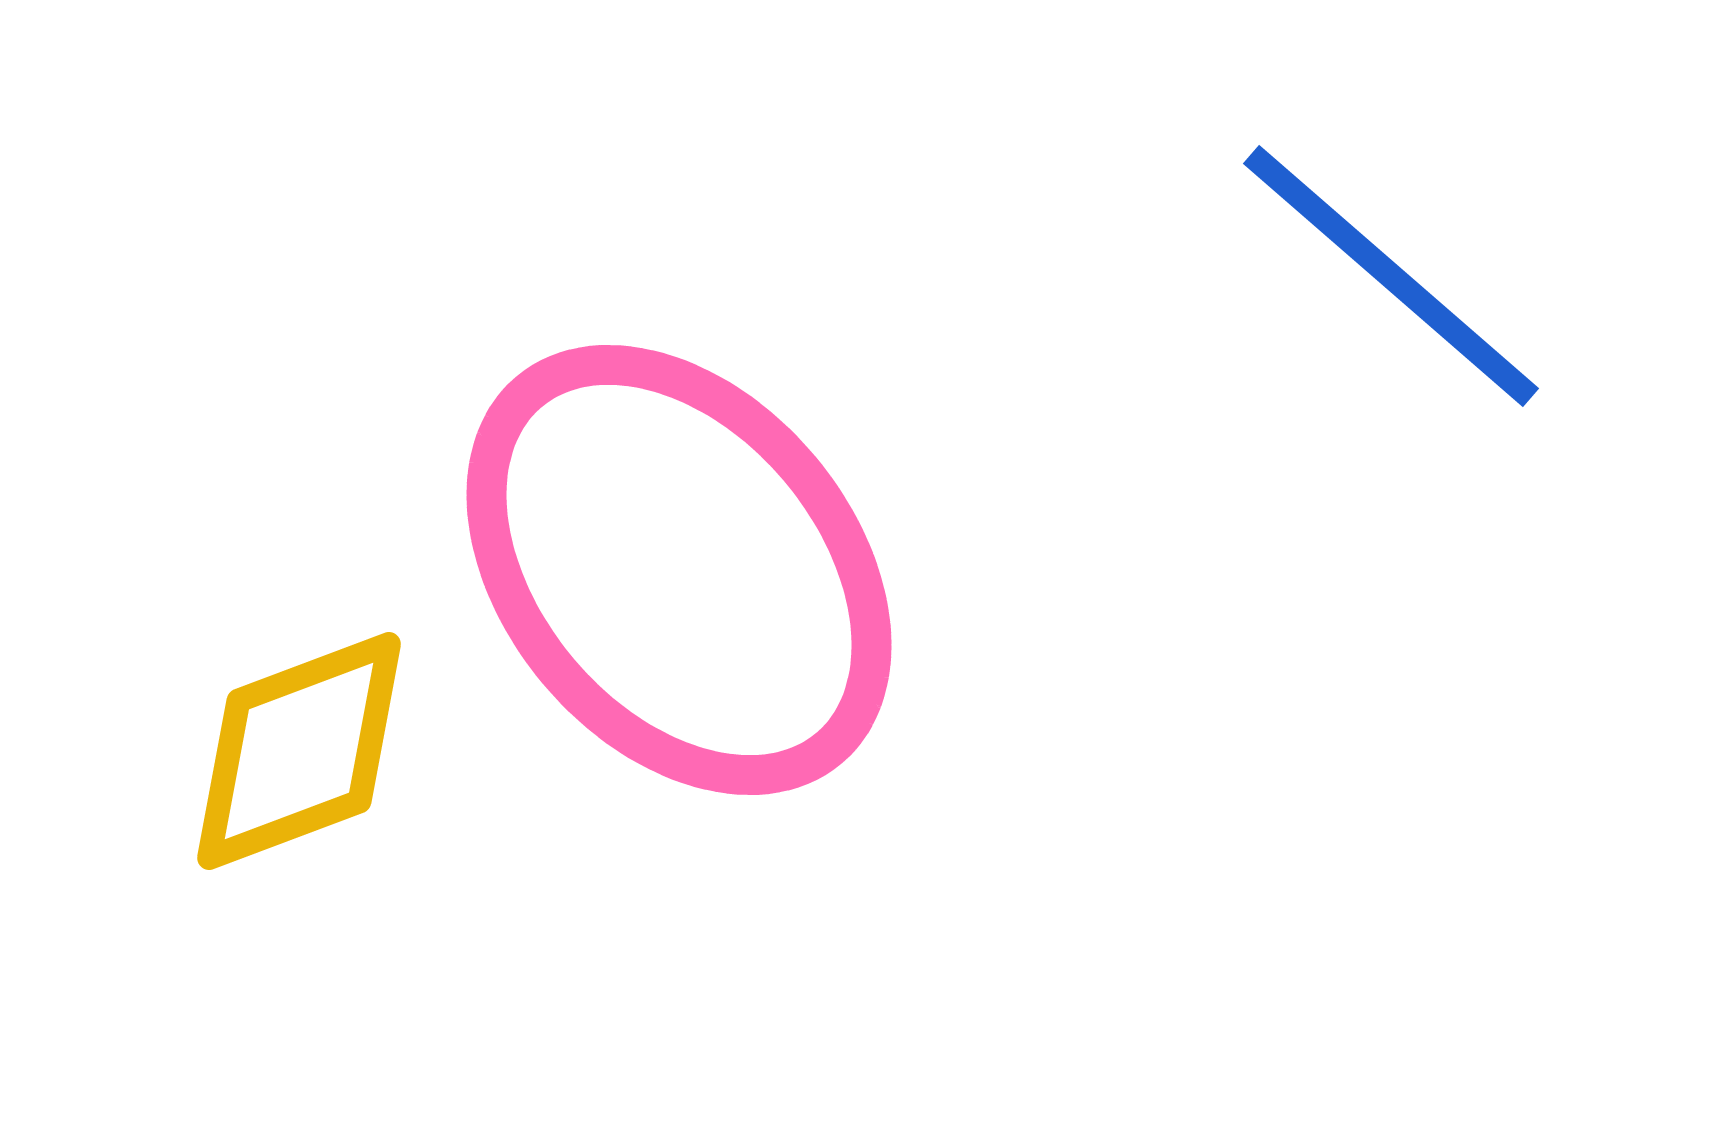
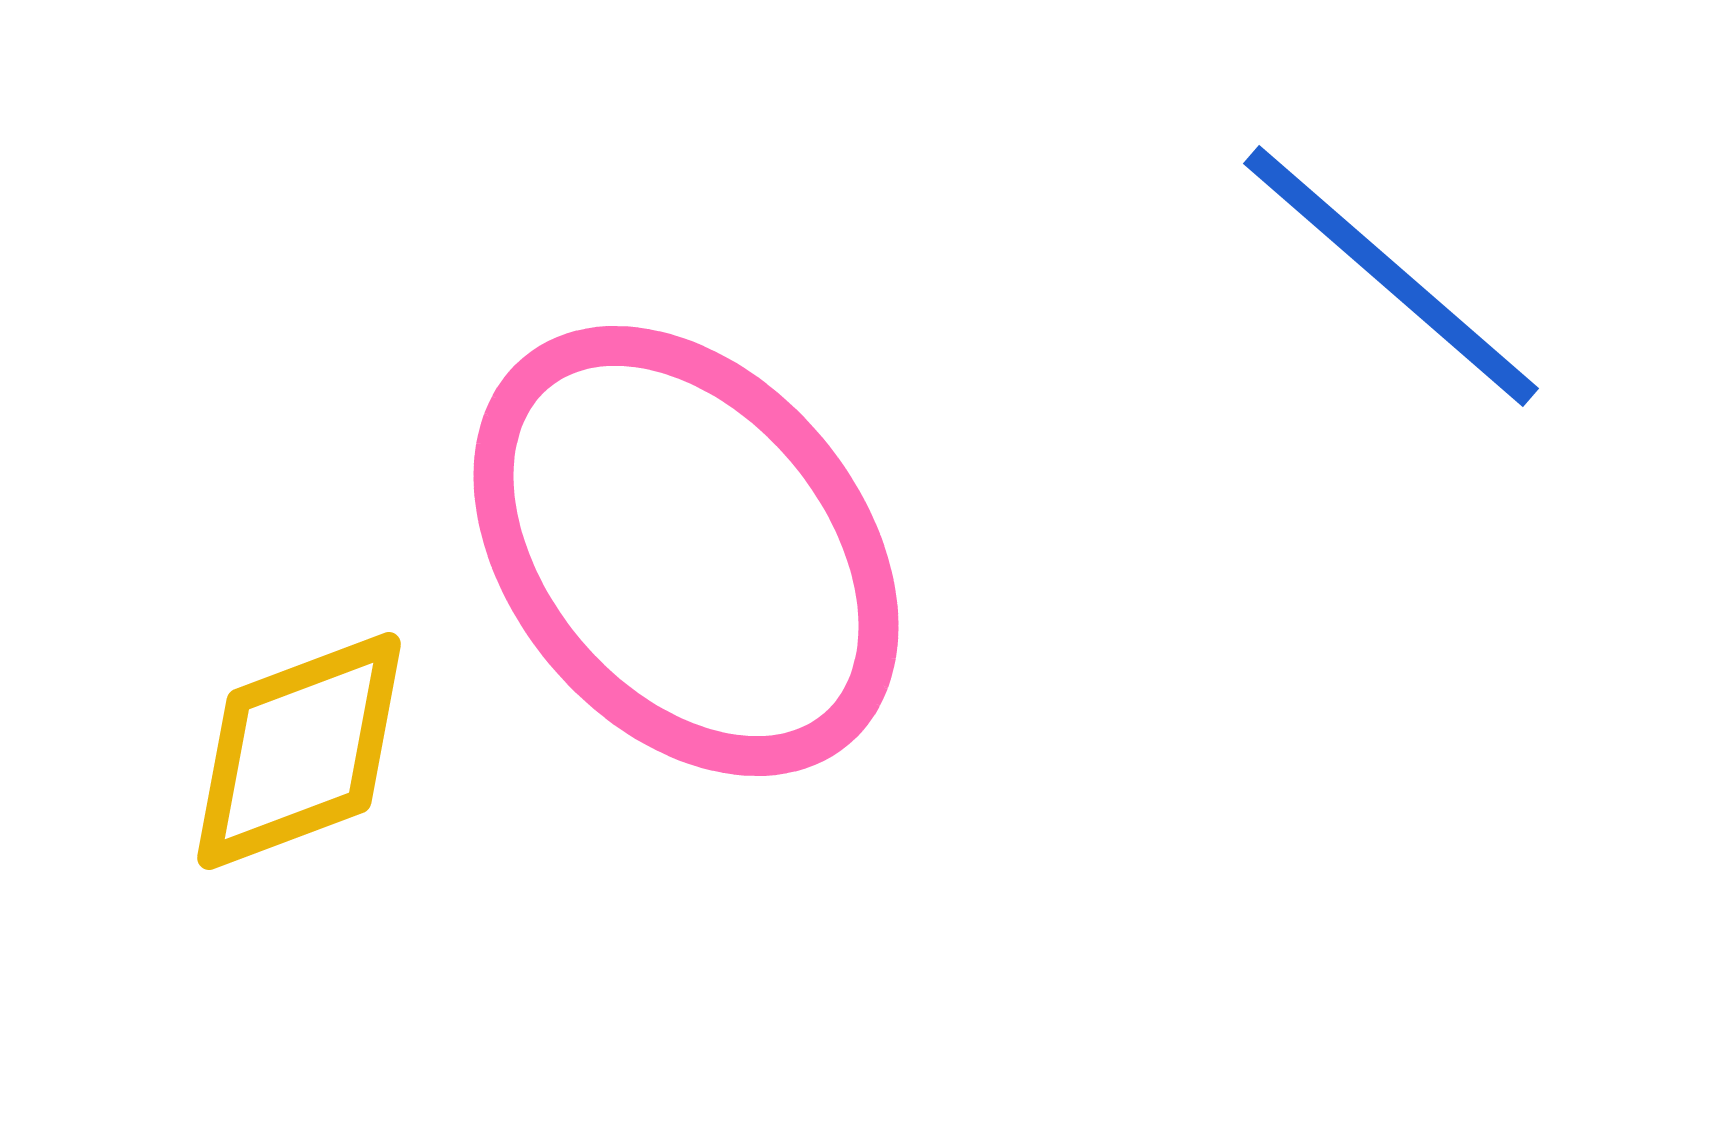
pink ellipse: moved 7 px right, 19 px up
